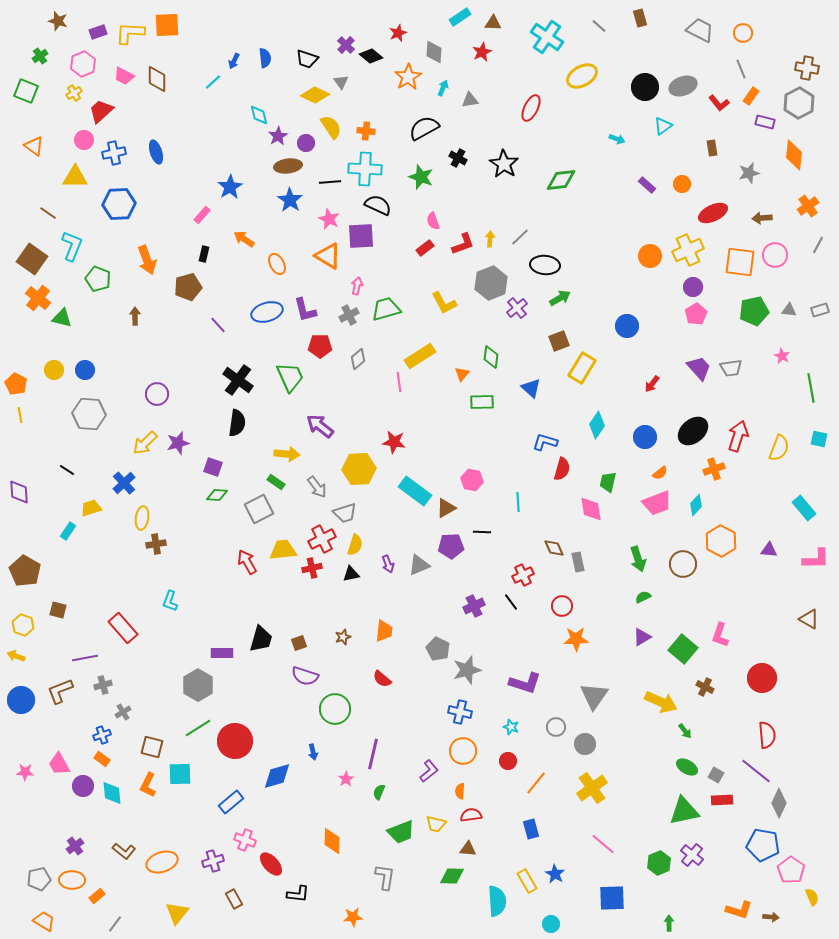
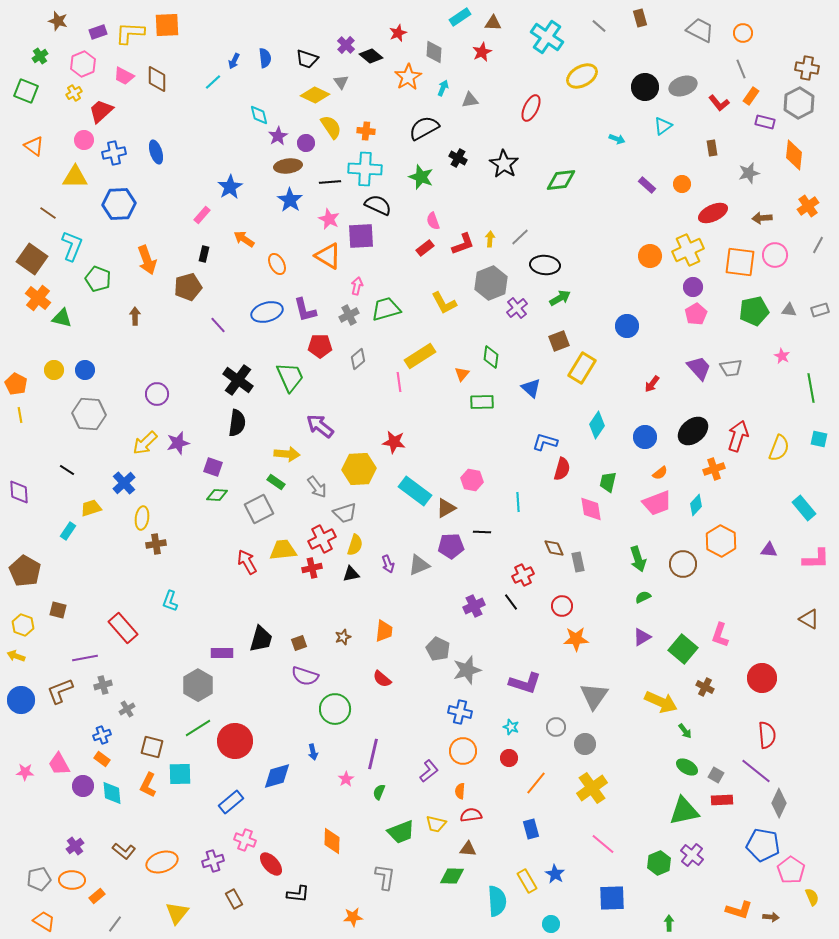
gray cross at (123, 712): moved 4 px right, 3 px up
red circle at (508, 761): moved 1 px right, 3 px up
